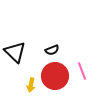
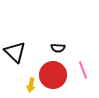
black semicircle: moved 6 px right, 2 px up; rotated 24 degrees clockwise
pink line: moved 1 px right, 1 px up
red circle: moved 2 px left, 1 px up
